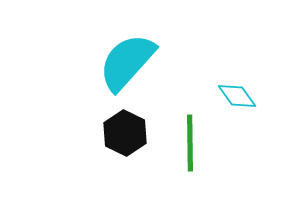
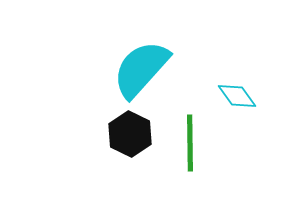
cyan semicircle: moved 14 px right, 7 px down
black hexagon: moved 5 px right, 1 px down
